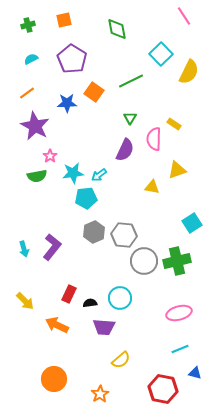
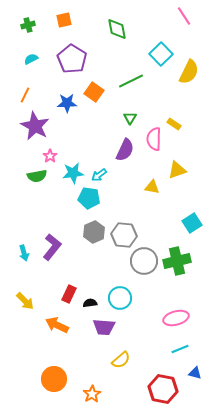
orange line at (27, 93): moved 2 px left, 2 px down; rotated 28 degrees counterclockwise
cyan pentagon at (86, 198): moved 3 px right; rotated 15 degrees clockwise
cyan arrow at (24, 249): moved 4 px down
pink ellipse at (179, 313): moved 3 px left, 5 px down
orange star at (100, 394): moved 8 px left
